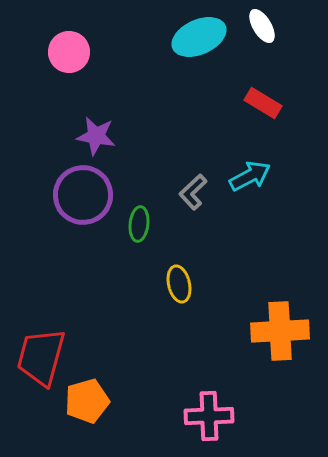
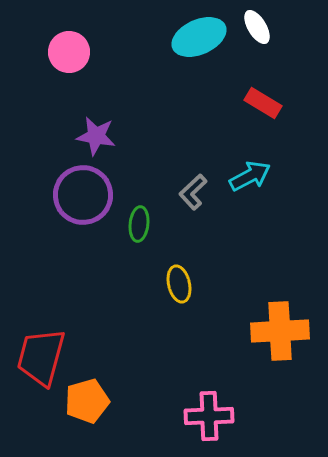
white ellipse: moved 5 px left, 1 px down
